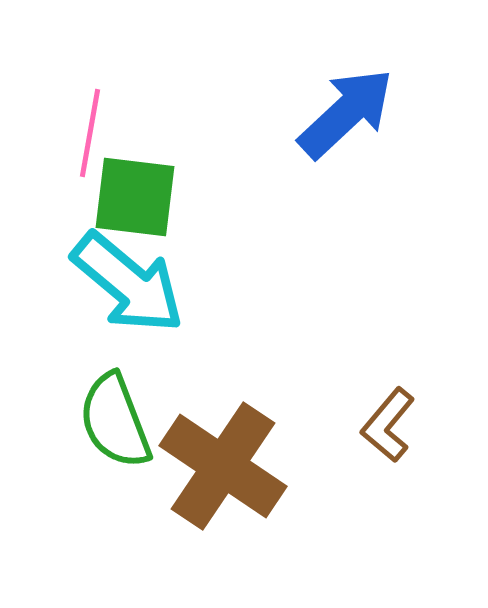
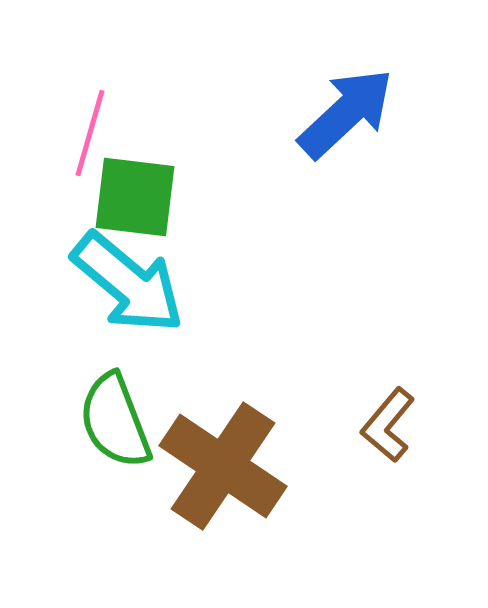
pink line: rotated 6 degrees clockwise
